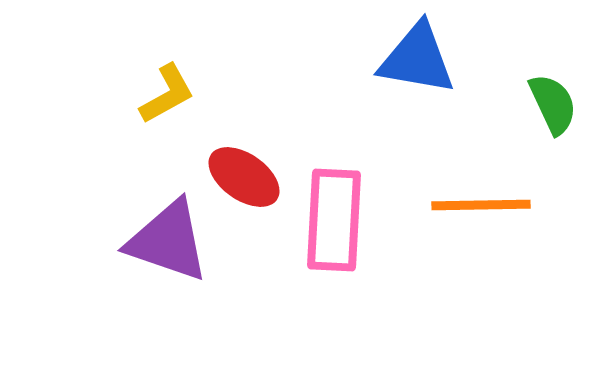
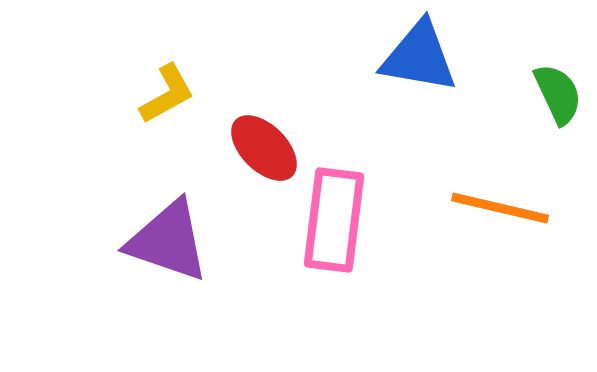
blue triangle: moved 2 px right, 2 px up
green semicircle: moved 5 px right, 10 px up
red ellipse: moved 20 px right, 29 px up; rotated 10 degrees clockwise
orange line: moved 19 px right, 3 px down; rotated 14 degrees clockwise
pink rectangle: rotated 4 degrees clockwise
